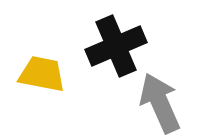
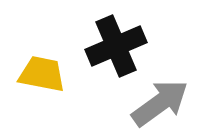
gray arrow: rotated 78 degrees clockwise
